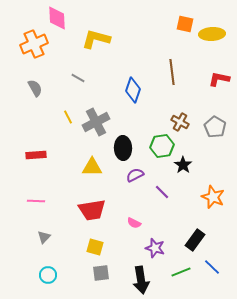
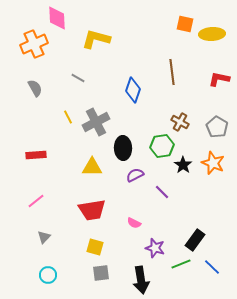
gray pentagon: moved 2 px right
orange star: moved 34 px up
pink line: rotated 42 degrees counterclockwise
green line: moved 8 px up
